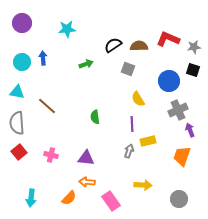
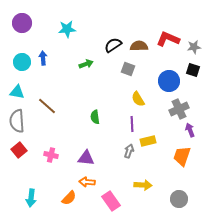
gray cross: moved 1 px right, 1 px up
gray semicircle: moved 2 px up
red square: moved 2 px up
